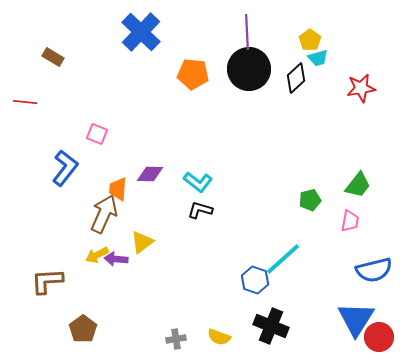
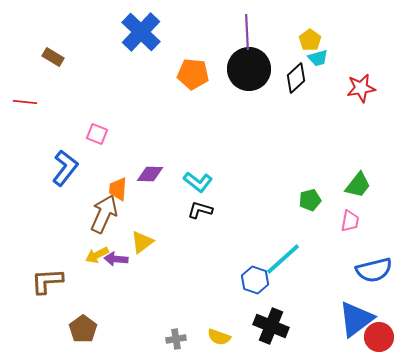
blue triangle: rotated 21 degrees clockwise
